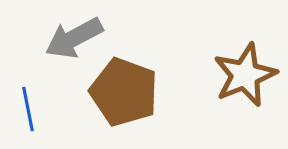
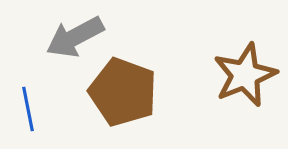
gray arrow: moved 1 px right, 1 px up
brown pentagon: moved 1 px left
